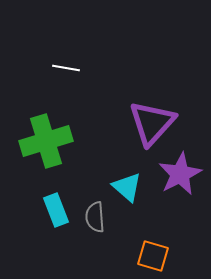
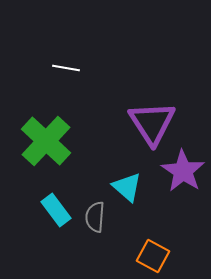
purple triangle: rotated 15 degrees counterclockwise
green cross: rotated 30 degrees counterclockwise
purple star: moved 3 px right, 3 px up; rotated 12 degrees counterclockwise
cyan rectangle: rotated 16 degrees counterclockwise
gray semicircle: rotated 8 degrees clockwise
orange square: rotated 12 degrees clockwise
